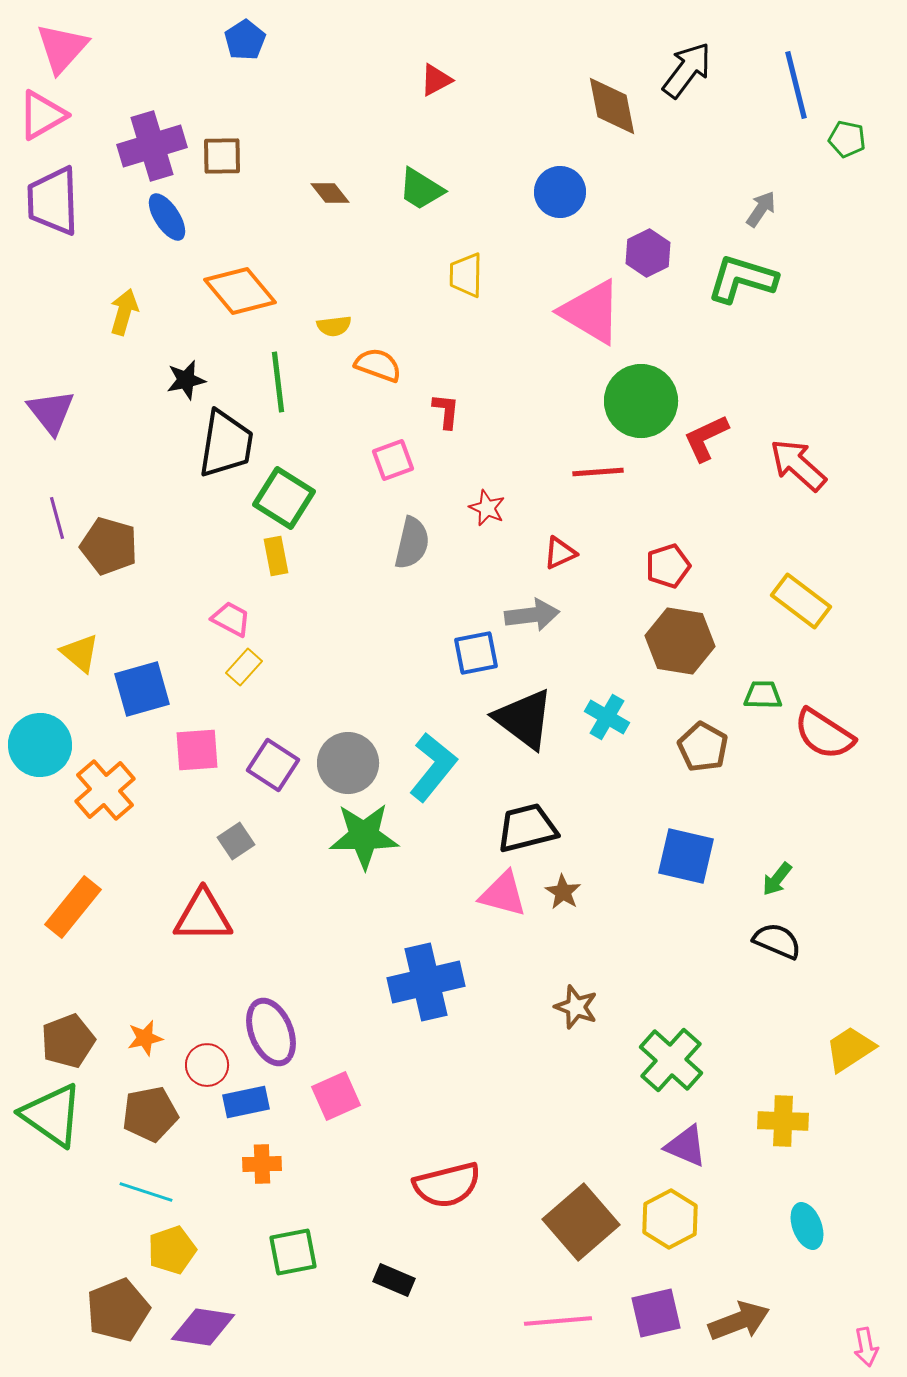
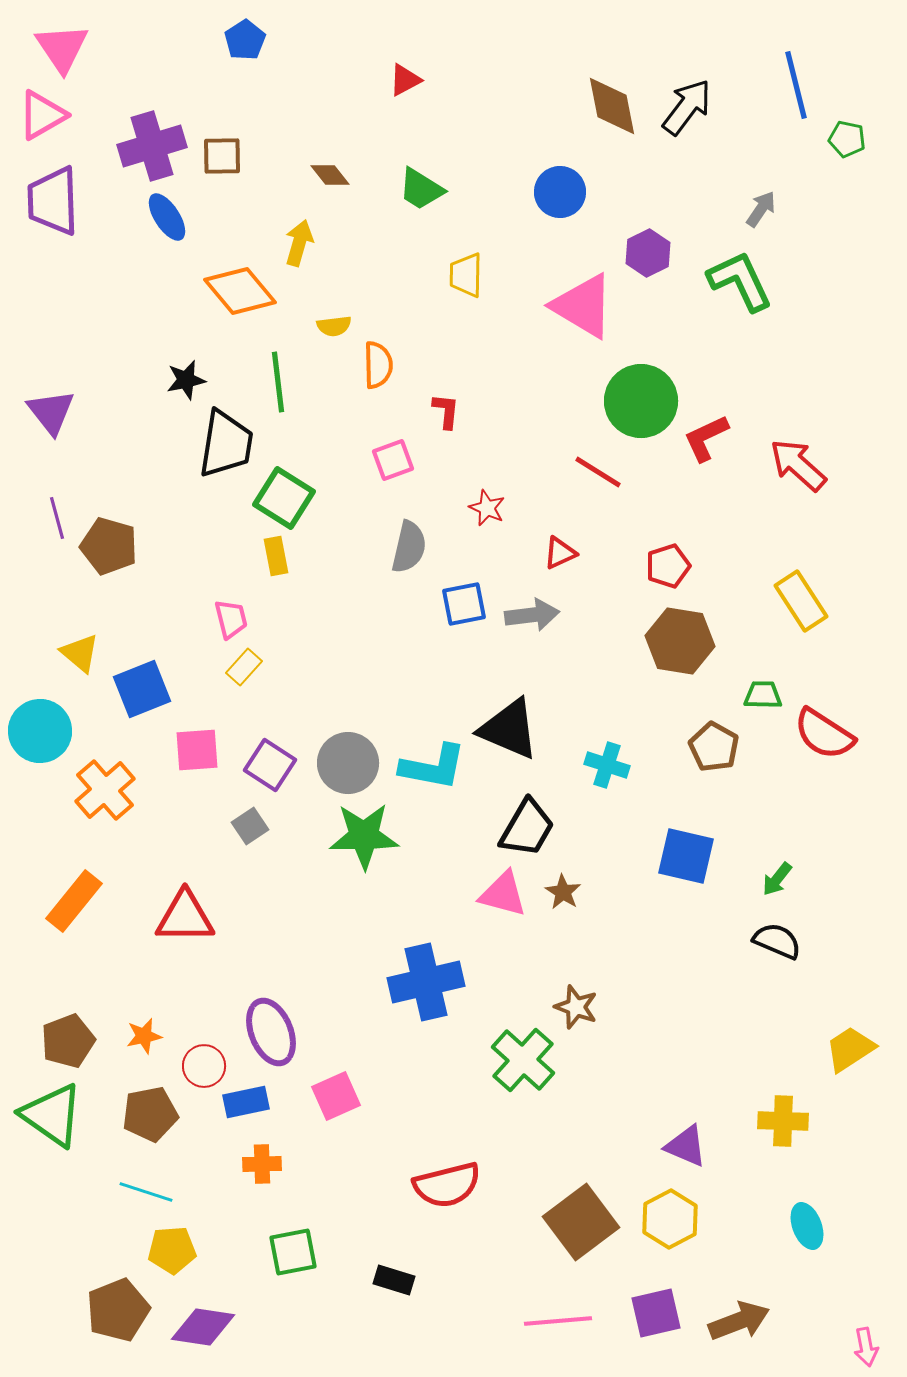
pink triangle at (62, 48): rotated 16 degrees counterclockwise
black arrow at (687, 70): moved 37 px down
red triangle at (436, 80): moved 31 px left
brown diamond at (330, 193): moved 18 px up
green L-shape at (742, 279): moved 2 px left, 2 px down; rotated 48 degrees clockwise
yellow arrow at (124, 312): moved 175 px right, 69 px up
pink triangle at (591, 312): moved 8 px left, 6 px up
orange semicircle at (378, 365): rotated 69 degrees clockwise
red line at (598, 472): rotated 36 degrees clockwise
gray semicircle at (412, 543): moved 3 px left, 4 px down
yellow rectangle at (801, 601): rotated 20 degrees clockwise
pink trapezoid at (231, 619): rotated 48 degrees clockwise
blue square at (476, 653): moved 12 px left, 49 px up
blue square at (142, 689): rotated 6 degrees counterclockwise
cyan cross at (607, 717): moved 48 px down; rotated 12 degrees counterclockwise
black triangle at (524, 719): moved 15 px left, 10 px down; rotated 14 degrees counterclockwise
cyan circle at (40, 745): moved 14 px up
brown pentagon at (703, 747): moved 11 px right
purple square at (273, 765): moved 3 px left
cyan L-shape at (433, 767): rotated 62 degrees clockwise
black trapezoid at (527, 828): rotated 134 degrees clockwise
gray square at (236, 841): moved 14 px right, 15 px up
orange rectangle at (73, 907): moved 1 px right, 6 px up
red triangle at (203, 916): moved 18 px left, 1 px down
orange star at (145, 1038): moved 1 px left, 2 px up
green cross at (671, 1060): moved 148 px left
red circle at (207, 1065): moved 3 px left, 1 px down
brown square at (581, 1222): rotated 4 degrees clockwise
yellow pentagon at (172, 1250): rotated 15 degrees clockwise
black rectangle at (394, 1280): rotated 6 degrees counterclockwise
